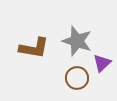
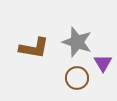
gray star: moved 1 px down
purple triangle: moved 1 px right; rotated 18 degrees counterclockwise
